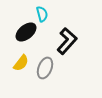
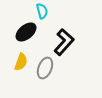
cyan semicircle: moved 3 px up
black L-shape: moved 3 px left, 1 px down
yellow semicircle: moved 1 px up; rotated 18 degrees counterclockwise
